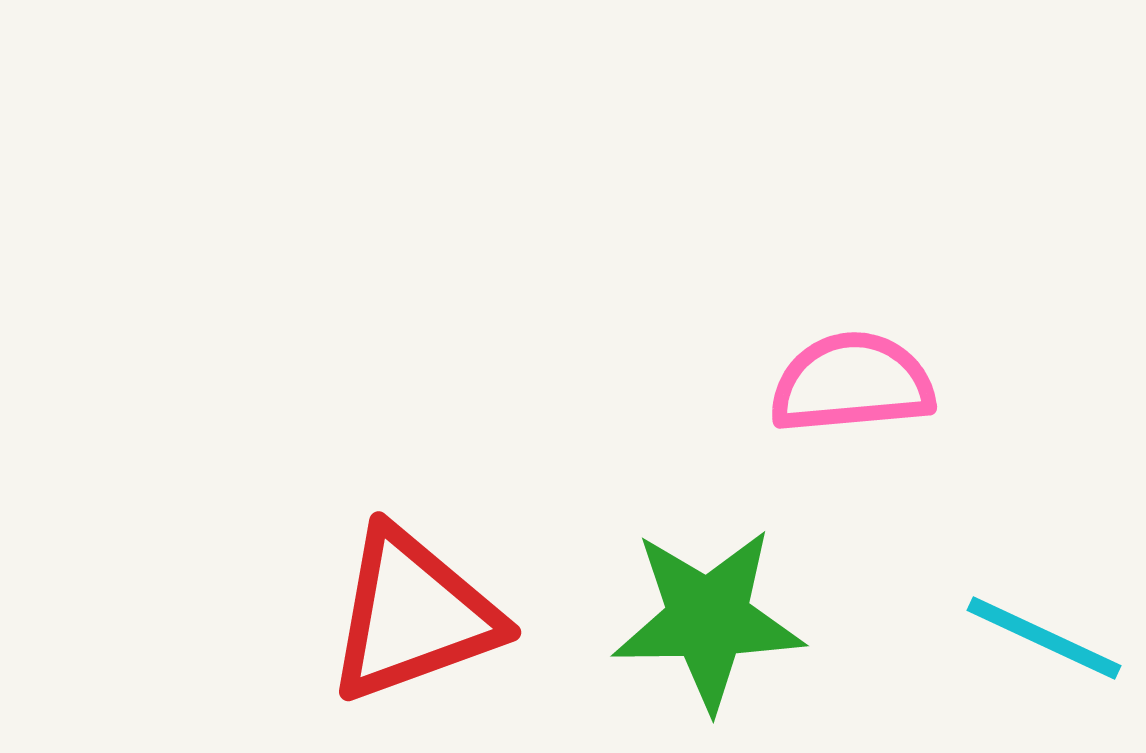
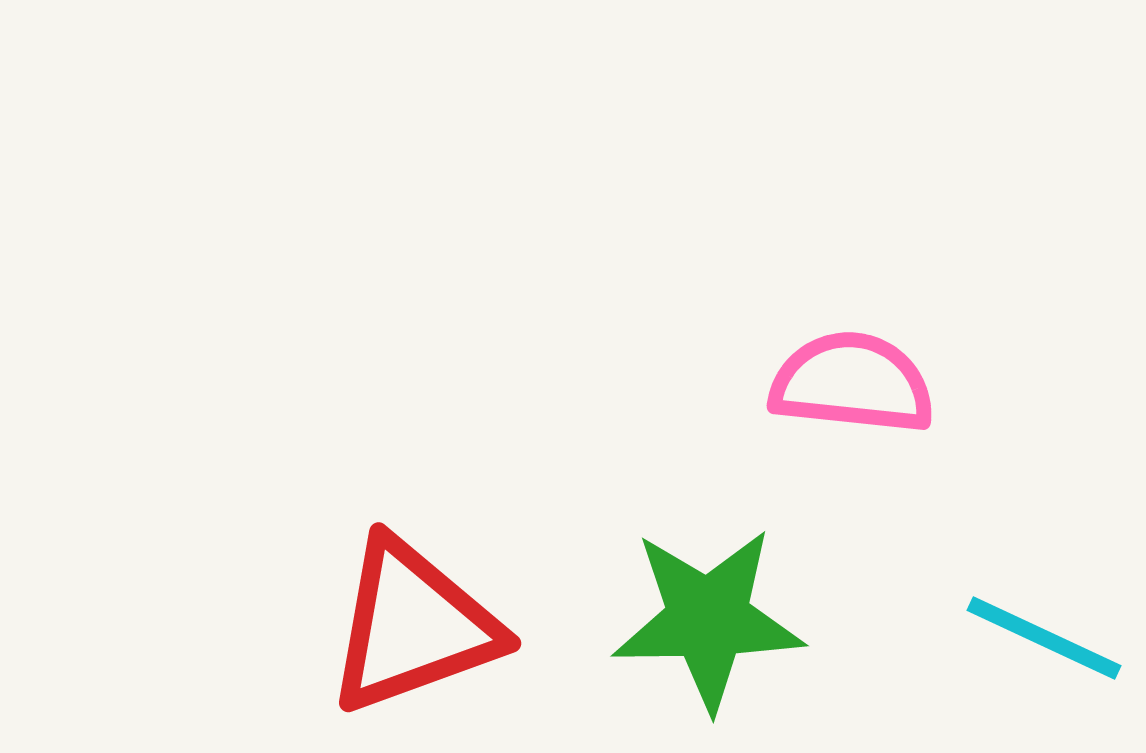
pink semicircle: rotated 11 degrees clockwise
red triangle: moved 11 px down
